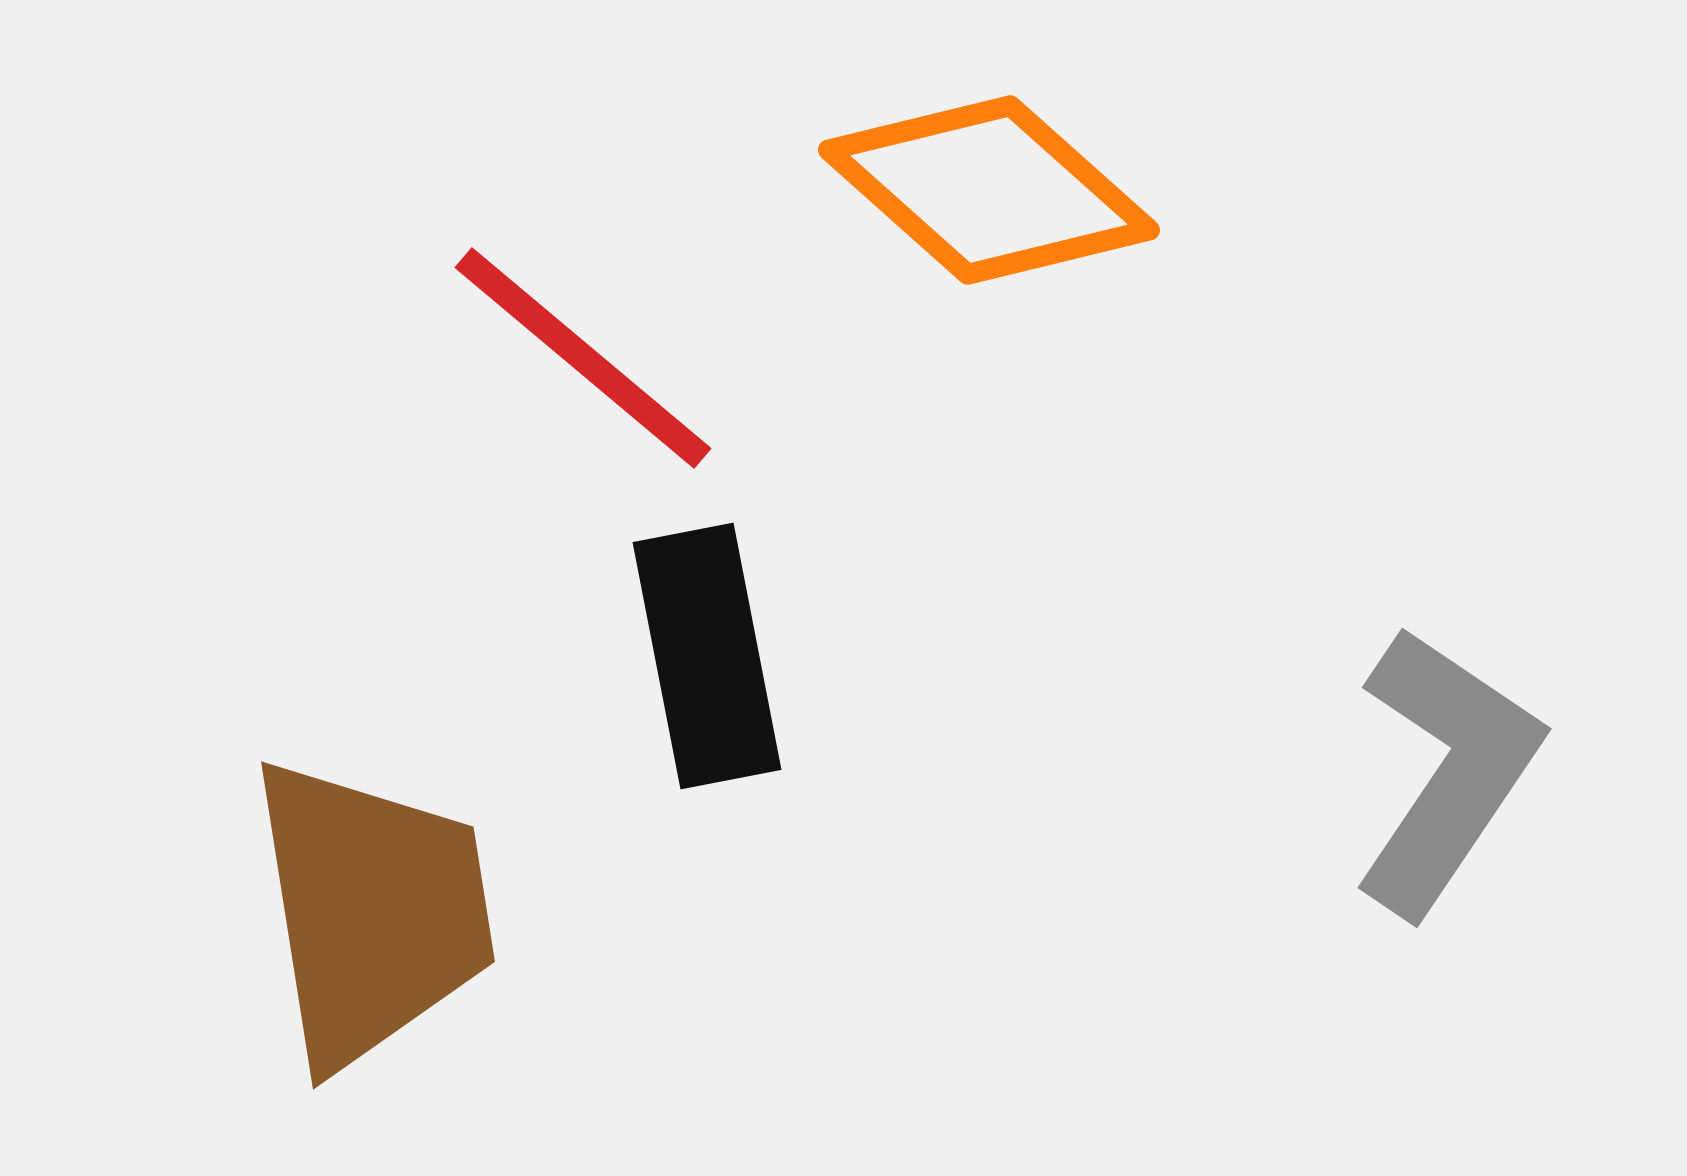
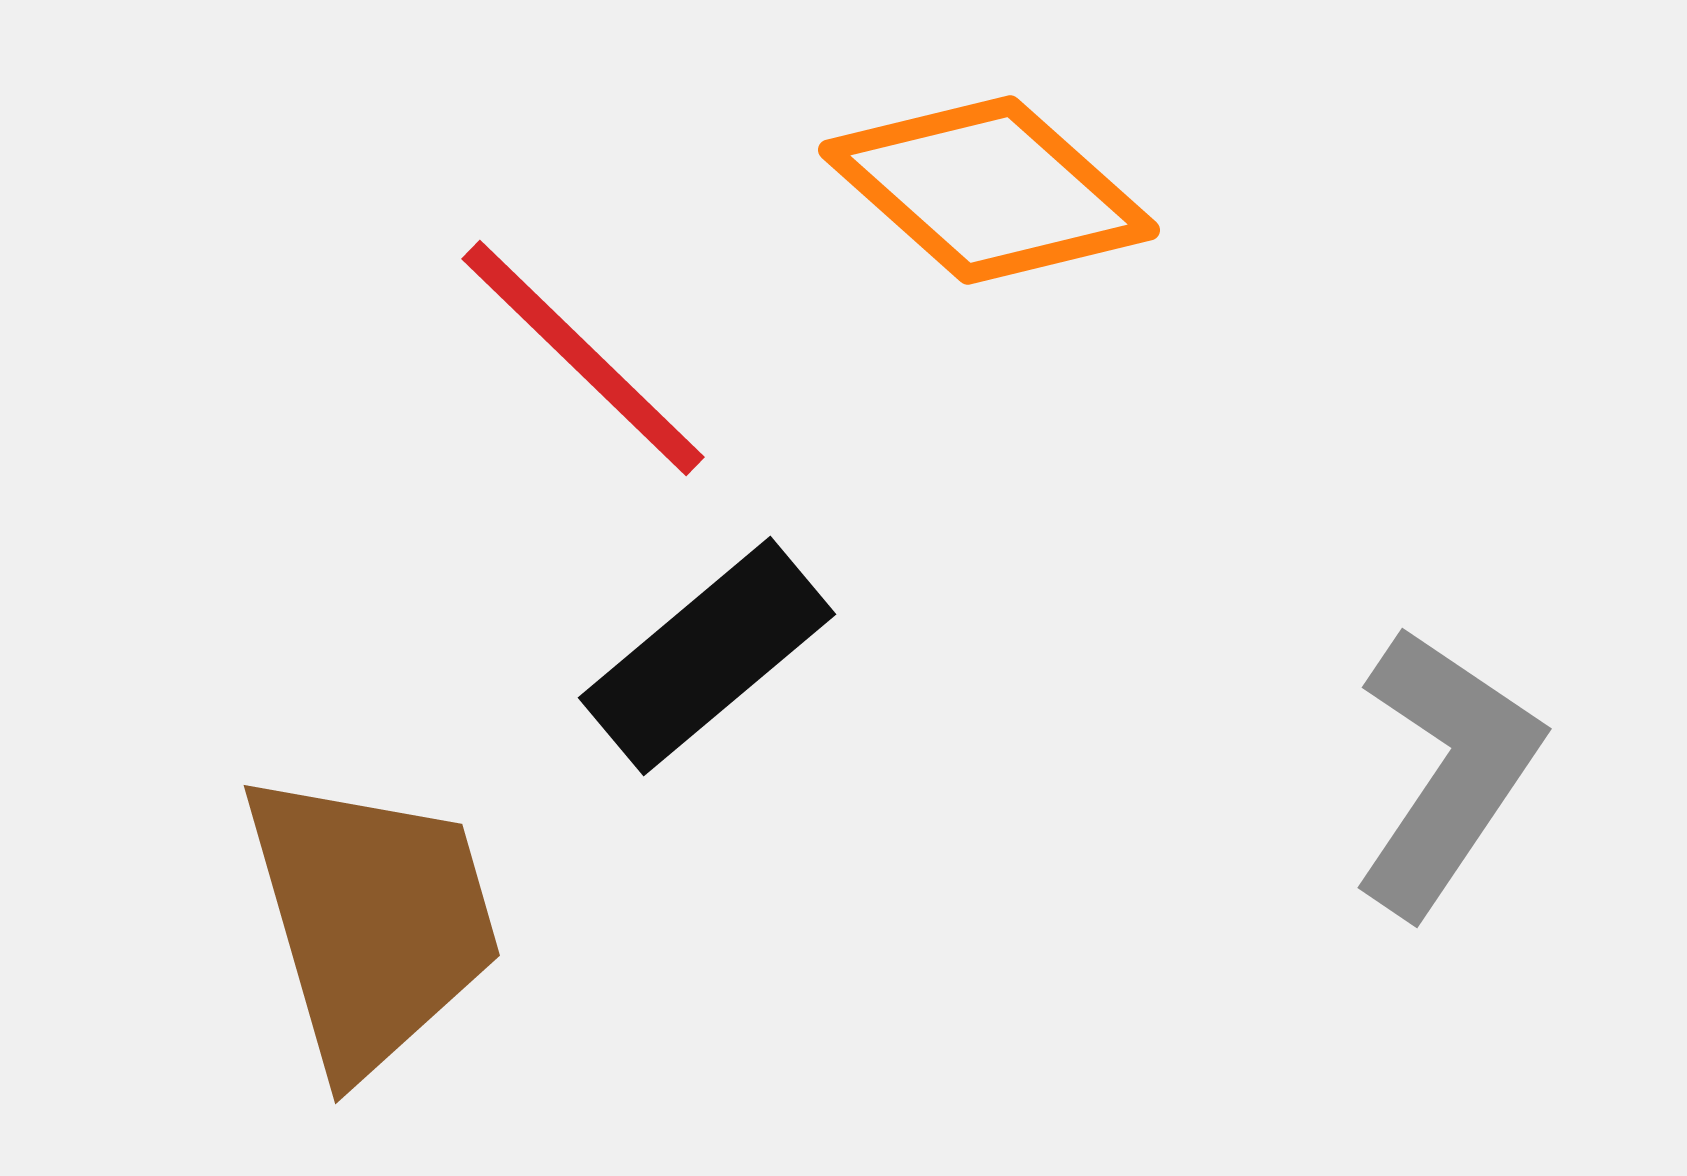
red line: rotated 4 degrees clockwise
black rectangle: rotated 61 degrees clockwise
brown trapezoid: moved 9 px down; rotated 7 degrees counterclockwise
